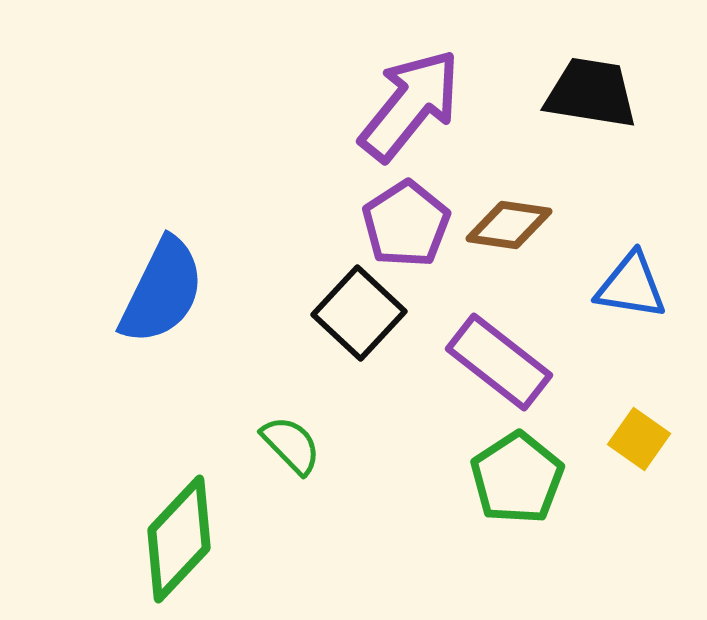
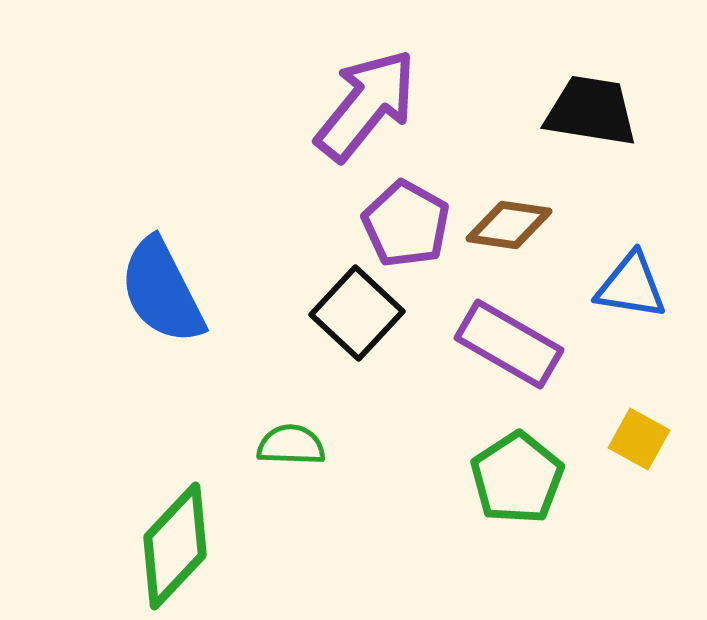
black trapezoid: moved 18 px down
purple arrow: moved 44 px left
purple pentagon: rotated 10 degrees counterclockwise
blue semicircle: rotated 127 degrees clockwise
black square: moved 2 px left
purple rectangle: moved 10 px right, 18 px up; rotated 8 degrees counterclockwise
yellow square: rotated 6 degrees counterclockwise
green semicircle: rotated 44 degrees counterclockwise
green diamond: moved 4 px left, 7 px down
